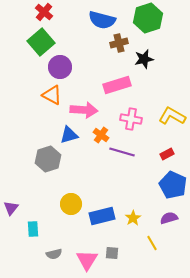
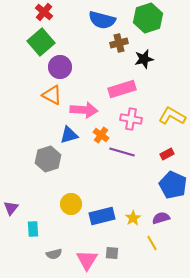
pink rectangle: moved 5 px right, 4 px down
purple semicircle: moved 8 px left
